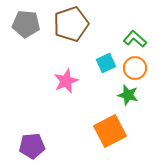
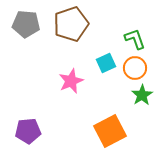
green L-shape: rotated 30 degrees clockwise
pink star: moved 5 px right
green star: moved 14 px right; rotated 25 degrees clockwise
purple pentagon: moved 4 px left, 15 px up
